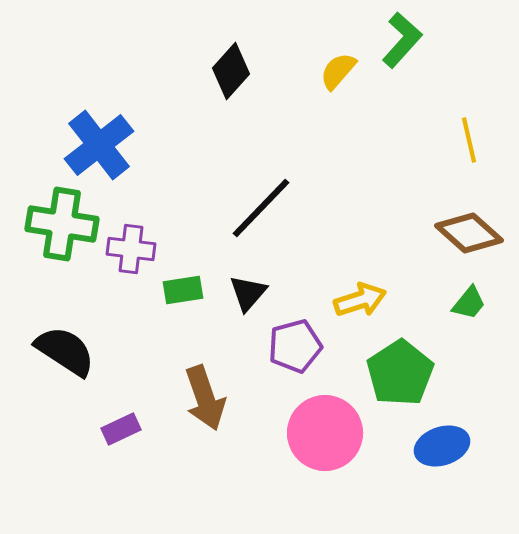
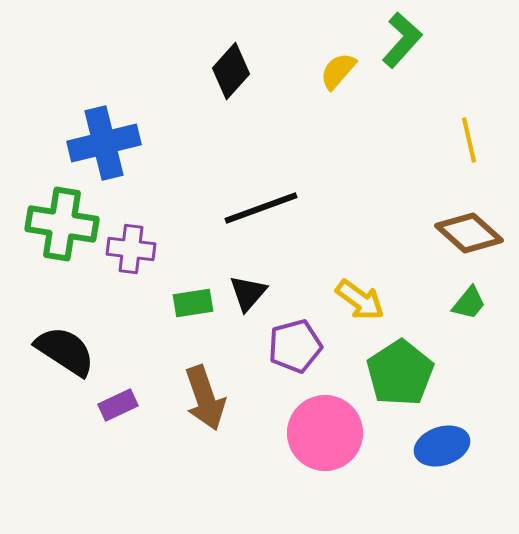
blue cross: moved 5 px right, 2 px up; rotated 24 degrees clockwise
black line: rotated 26 degrees clockwise
green rectangle: moved 10 px right, 13 px down
yellow arrow: rotated 54 degrees clockwise
purple rectangle: moved 3 px left, 24 px up
